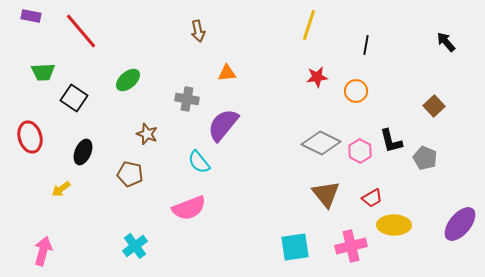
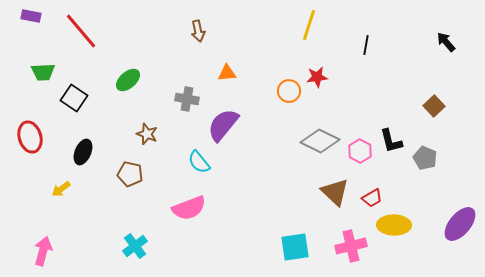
orange circle: moved 67 px left
gray diamond: moved 1 px left, 2 px up
brown triangle: moved 9 px right, 2 px up; rotated 8 degrees counterclockwise
